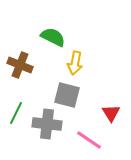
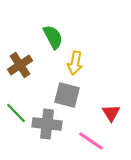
green semicircle: rotated 35 degrees clockwise
brown cross: rotated 35 degrees clockwise
green line: rotated 70 degrees counterclockwise
pink line: moved 2 px right, 1 px down
